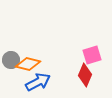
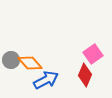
pink square: moved 1 px right, 1 px up; rotated 18 degrees counterclockwise
orange diamond: moved 2 px right, 1 px up; rotated 35 degrees clockwise
blue arrow: moved 8 px right, 2 px up
